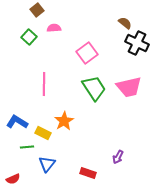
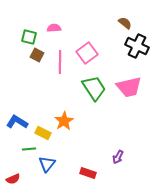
brown square: moved 45 px down; rotated 24 degrees counterclockwise
green square: rotated 28 degrees counterclockwise
black cross: moved 3 px down
pink line: moved 16 px right, 22 px up
green line: moved 2 px right, 2 px down
